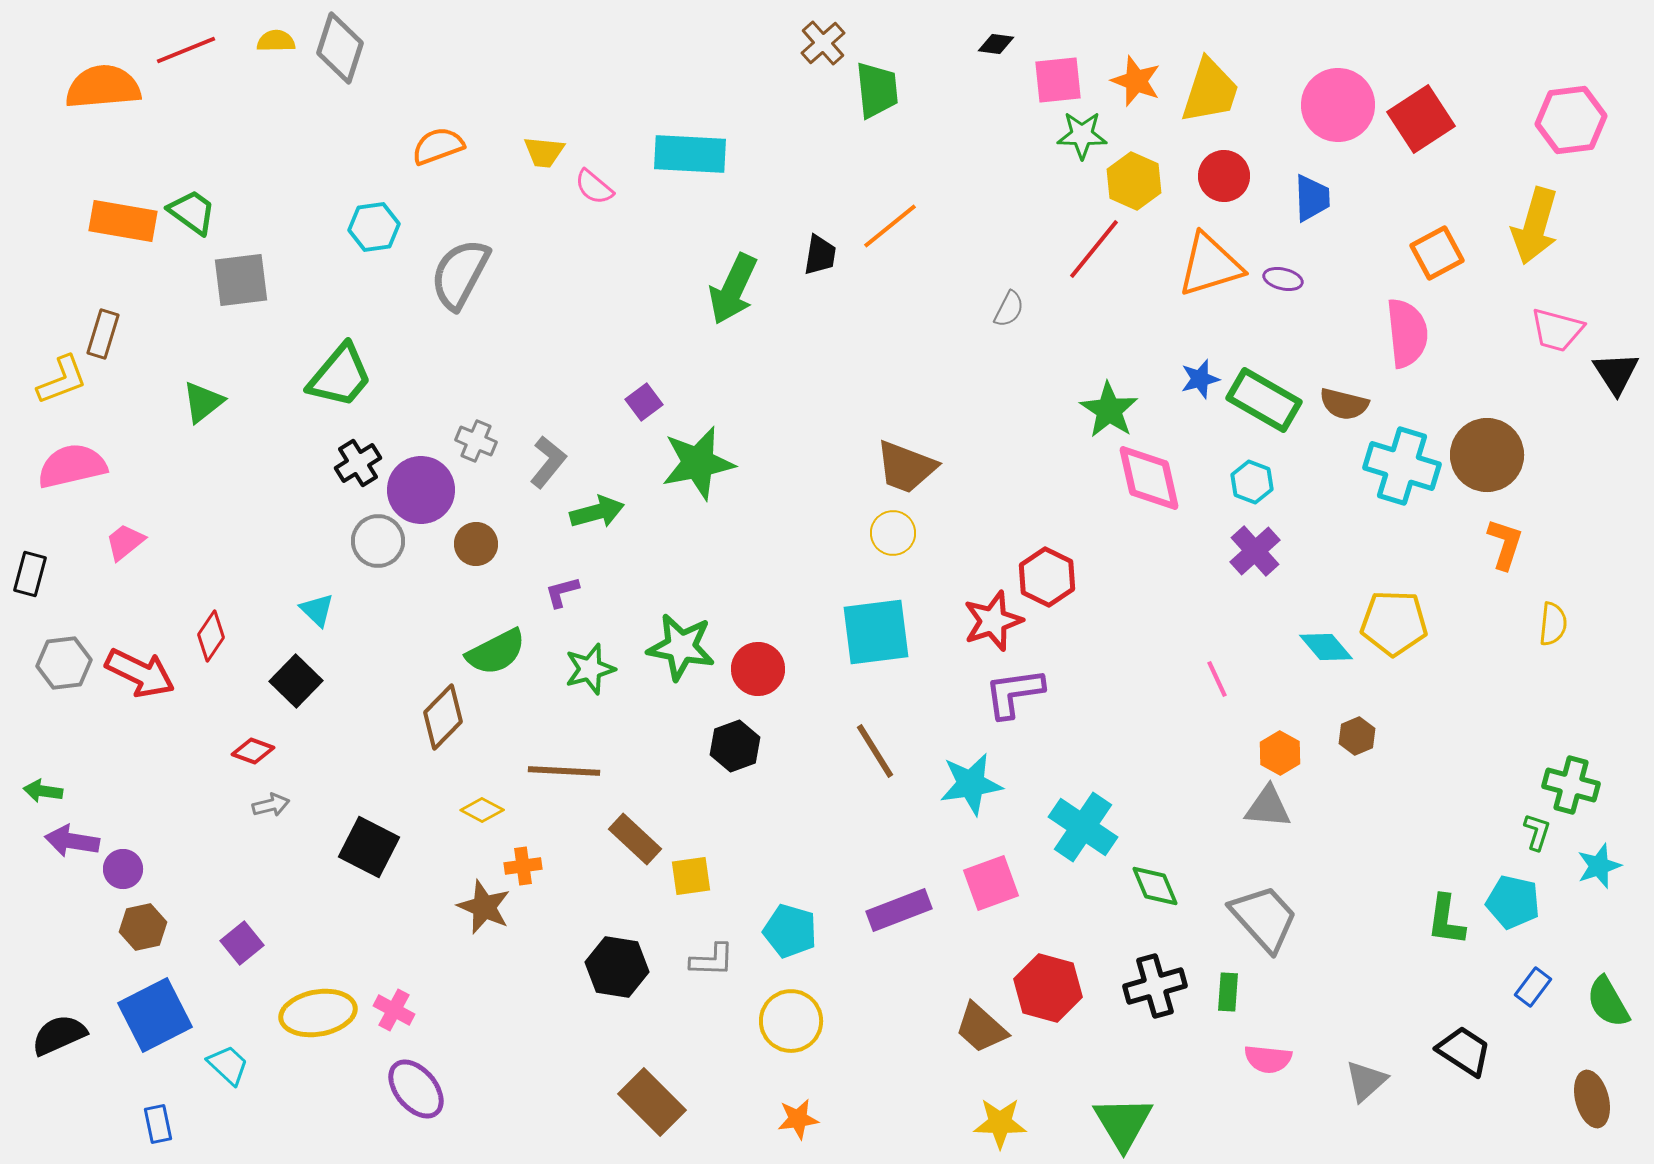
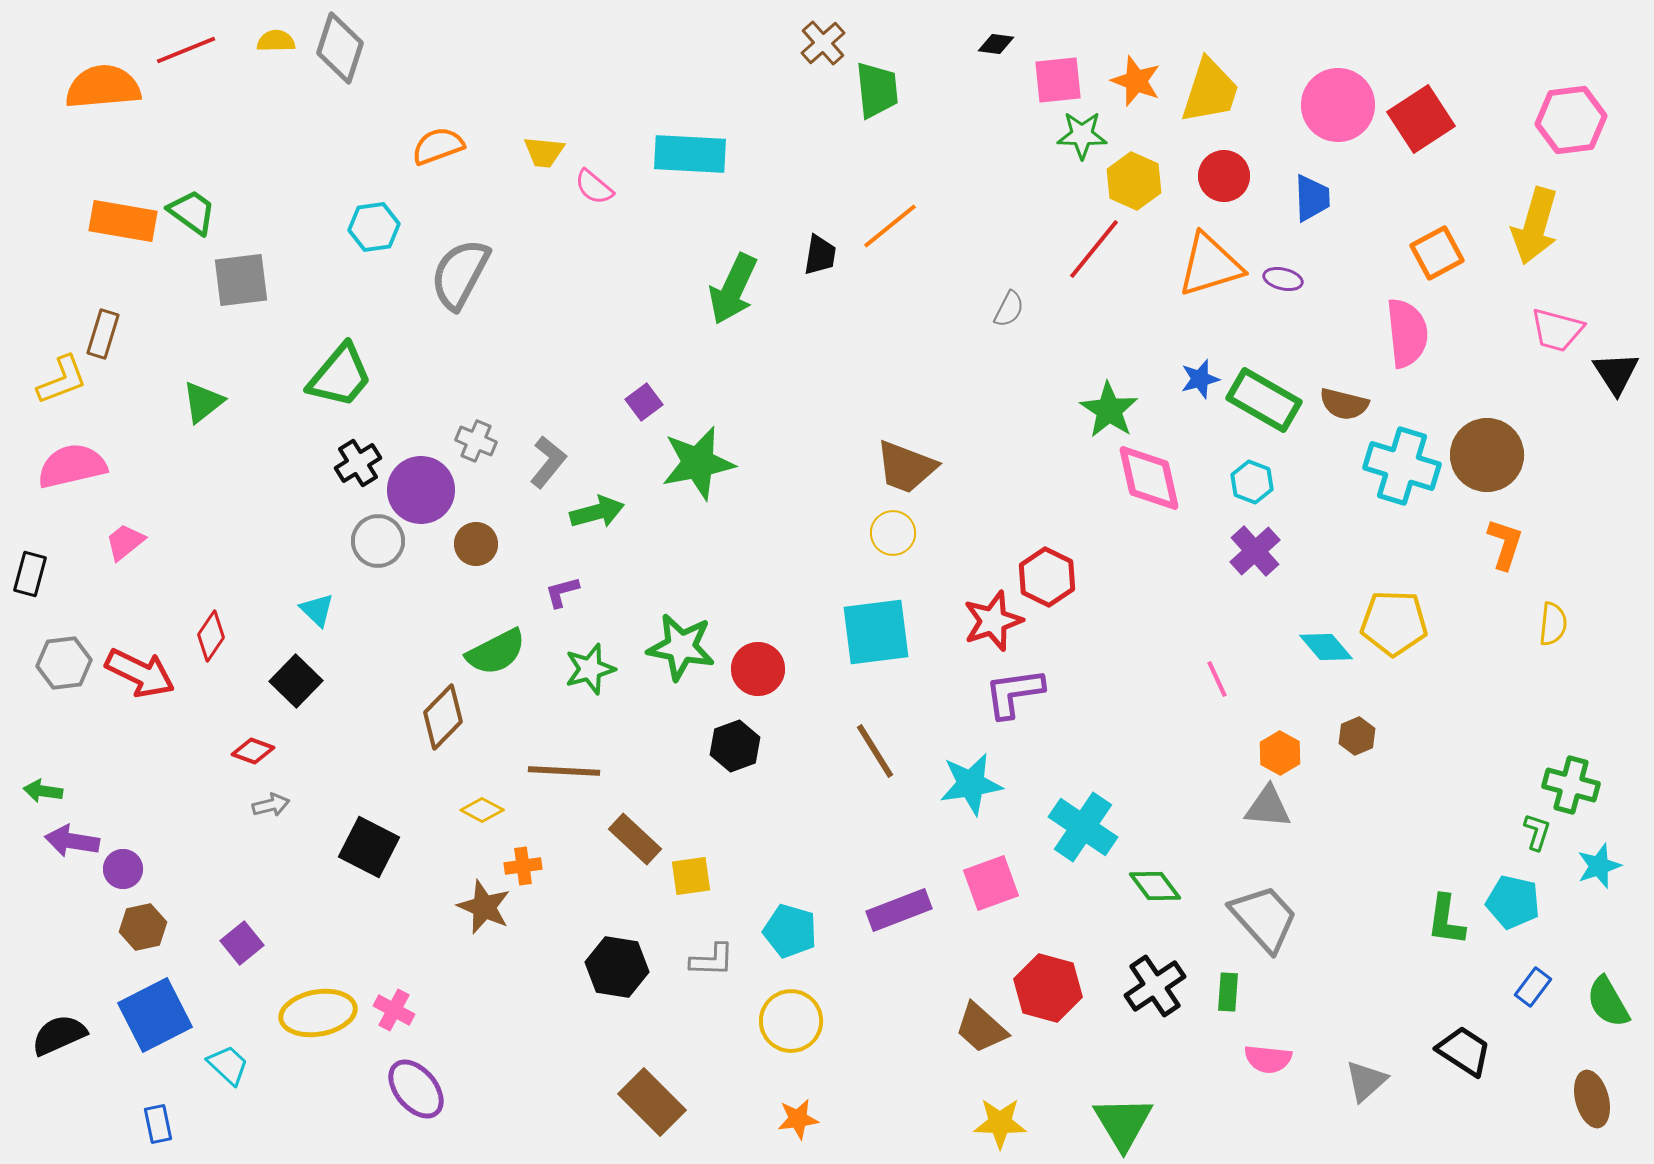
green diamond at (1155, 886): rotated 14 degrees counterclockwise
black cross at (1155, 986): rotated 18 degrees counterclockwise
